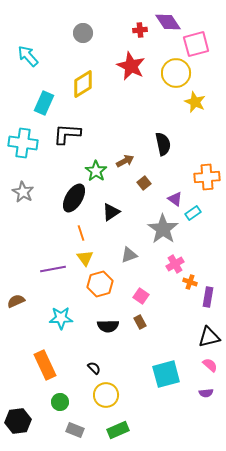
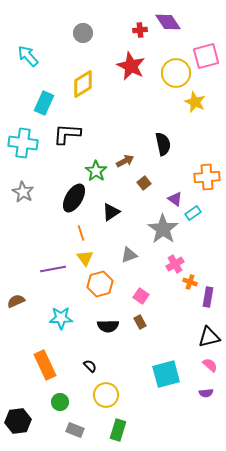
pink square at (196, 44): moved 10 px right, 12 px down
black semicircle at (94, 368): moved 4 px left, 2 px up
green rectangle at (118, 430): rotated 50 degrees counterclockwise
